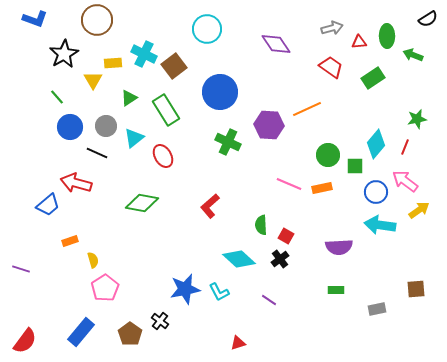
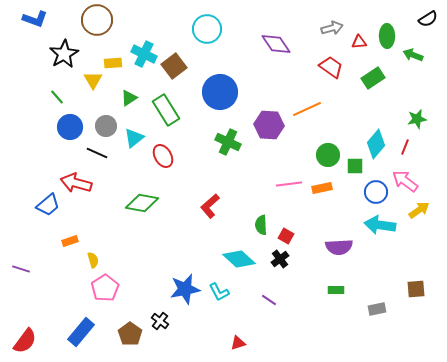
pink line at (289, 184): rotated 30 degrees counterclockwise
